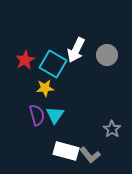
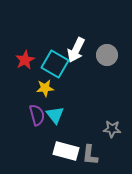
cyan square: moved 2 px right
cyan triangle: rotated 12 degrees counterclockwise
gray star: rotated 30 degrees counterclockwise
gray L-shape: rotated 45 degrees clockwise
